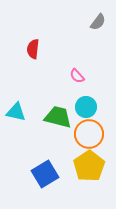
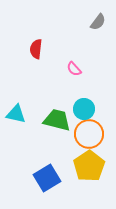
red semicircle: moved 3 px right
pink semicircle: moved 3 px left, 7 px up
cyan circle: moved 2 px left, 2 px down
cyan triangle: moved 2 px down
green trapezoid: moved 1 px left, 3 px down
blue square: moved 2 px right, 4 px down
